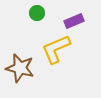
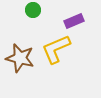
green circle: moved 4 px left, 3 px up
brown star: moved 10 px up
